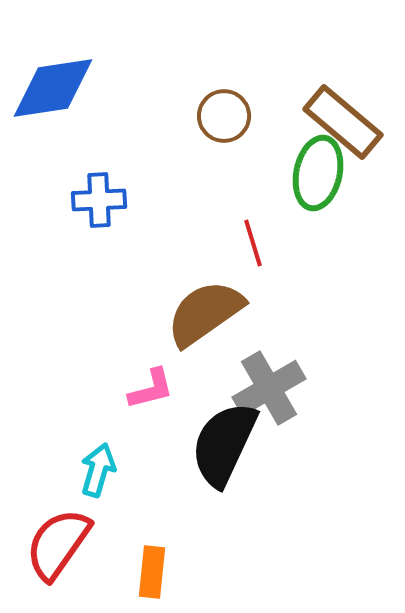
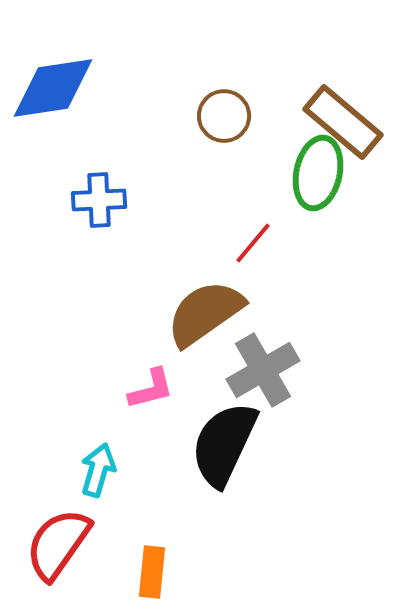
red line: rotated 57 degrees clockwise
gray cross: moved 6 px left, 18 px up
